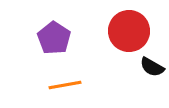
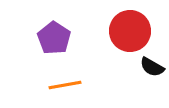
red circle: moved 1 px right
